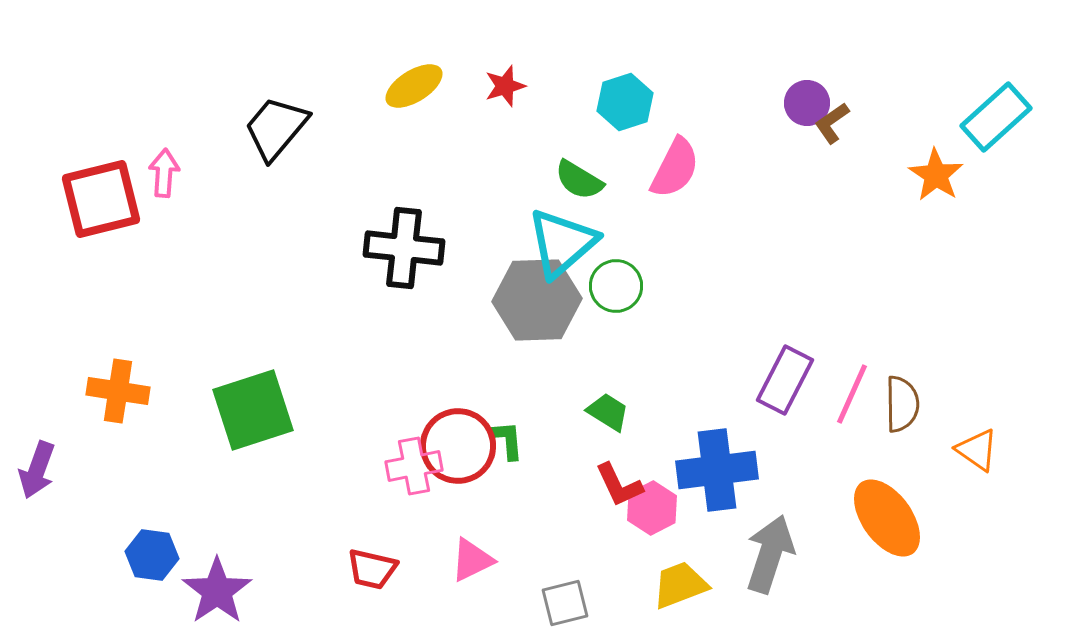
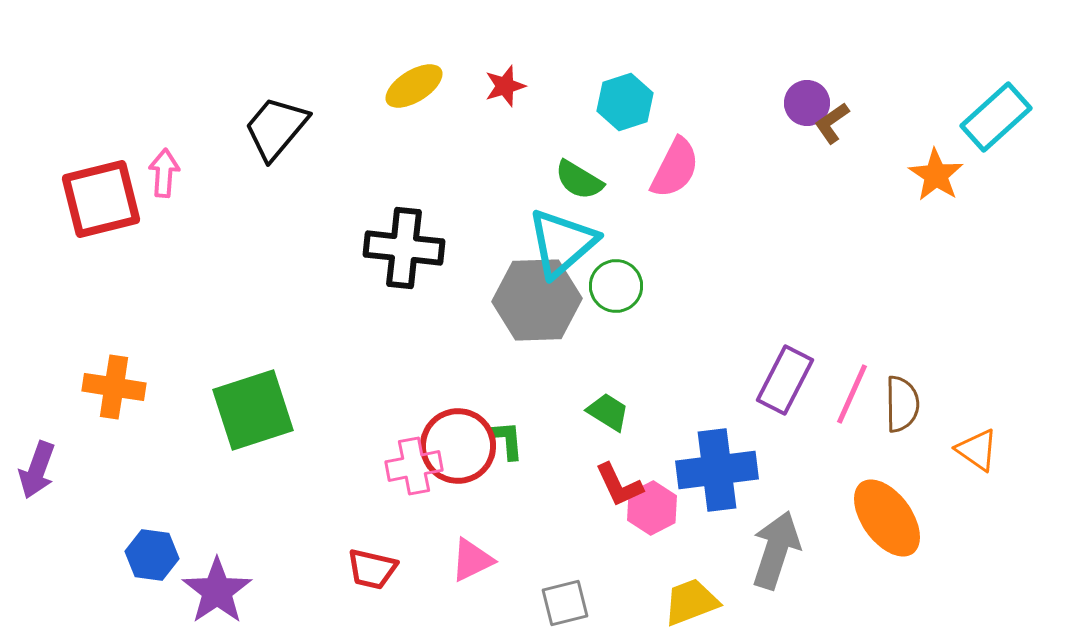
orange cross: moved 4 px left, 4 px up
gray arrow: moved 6 px right, 4 px up
yellow trapezoid: moved 11 px right, 17 px down
